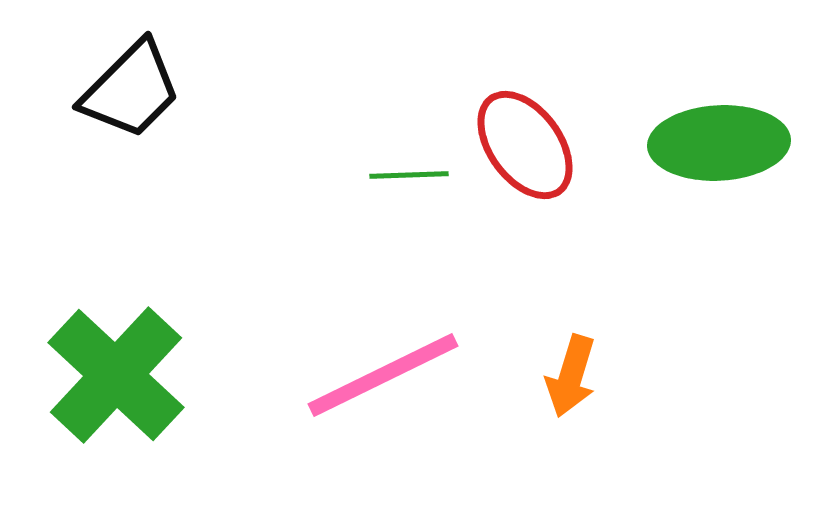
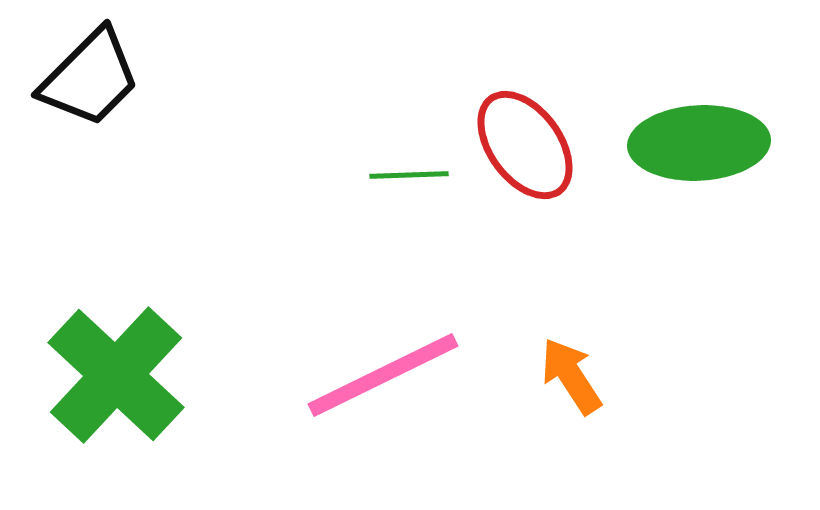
black trapezoid: moved 41 px left, 12 px up
green ellipse: moved 20 px left
orange arrow: rotated 130 degrees clockwise
